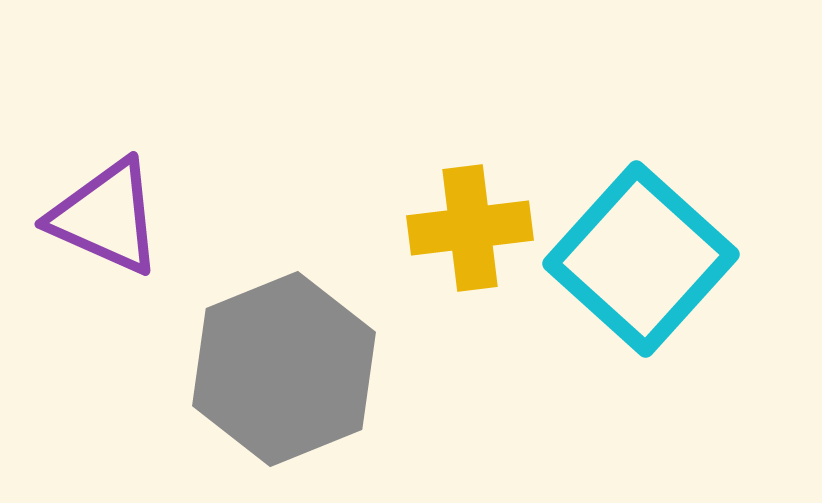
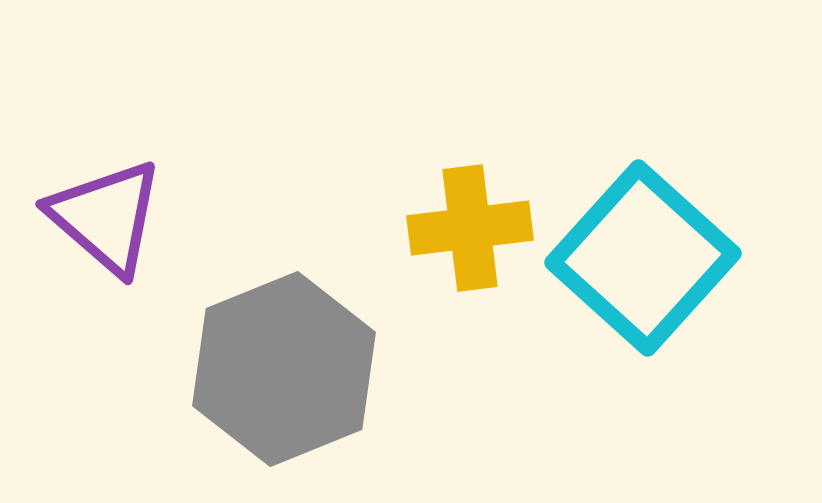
purple triangle: rotated 17 degrees clockwise
cyan square: moved 2 px right, 1 px up
